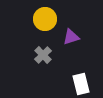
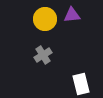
purple triangle: moved 1 px right, 22 px up; rotated 12 degrees clockwise
gray cross: rotated 12 degrees clockwise
